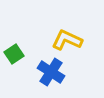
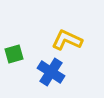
green square: rotated 18 degrees clockwise
